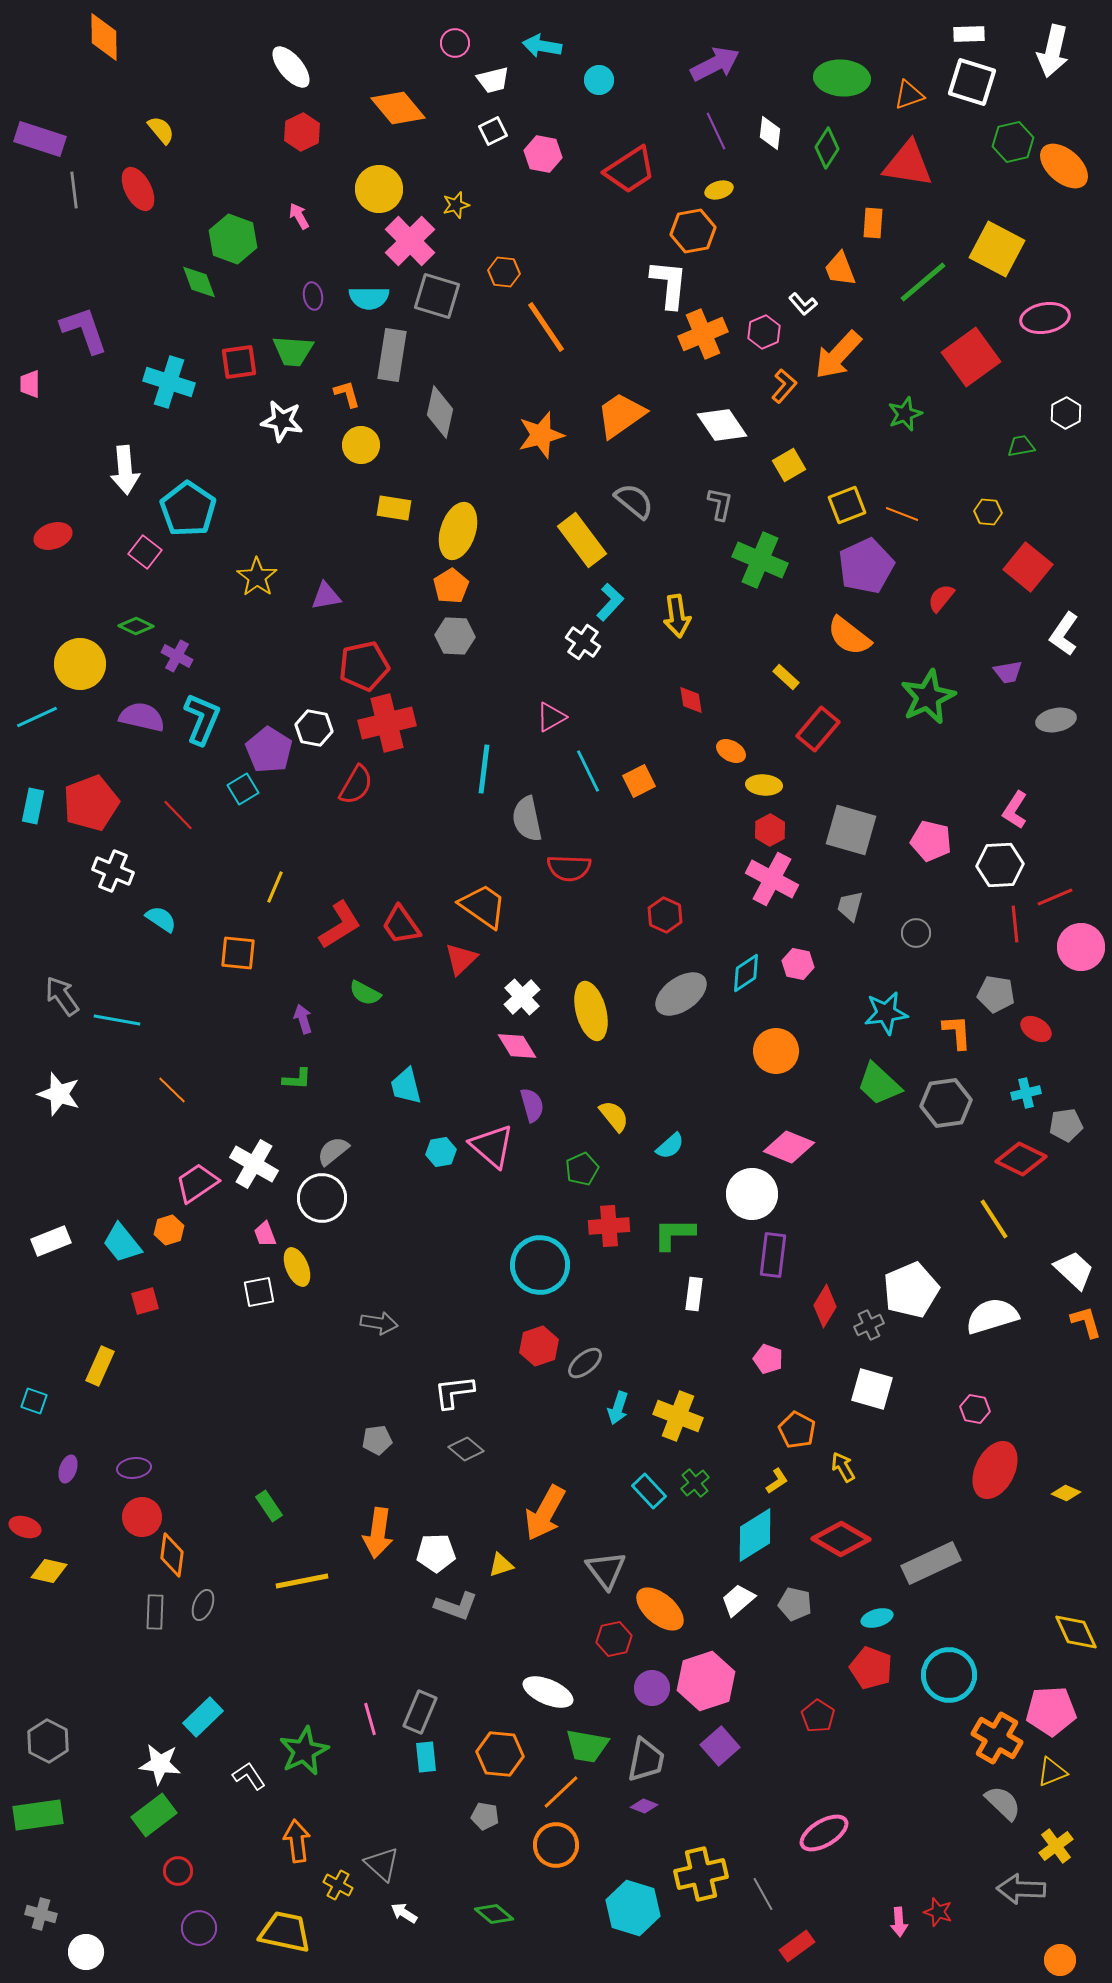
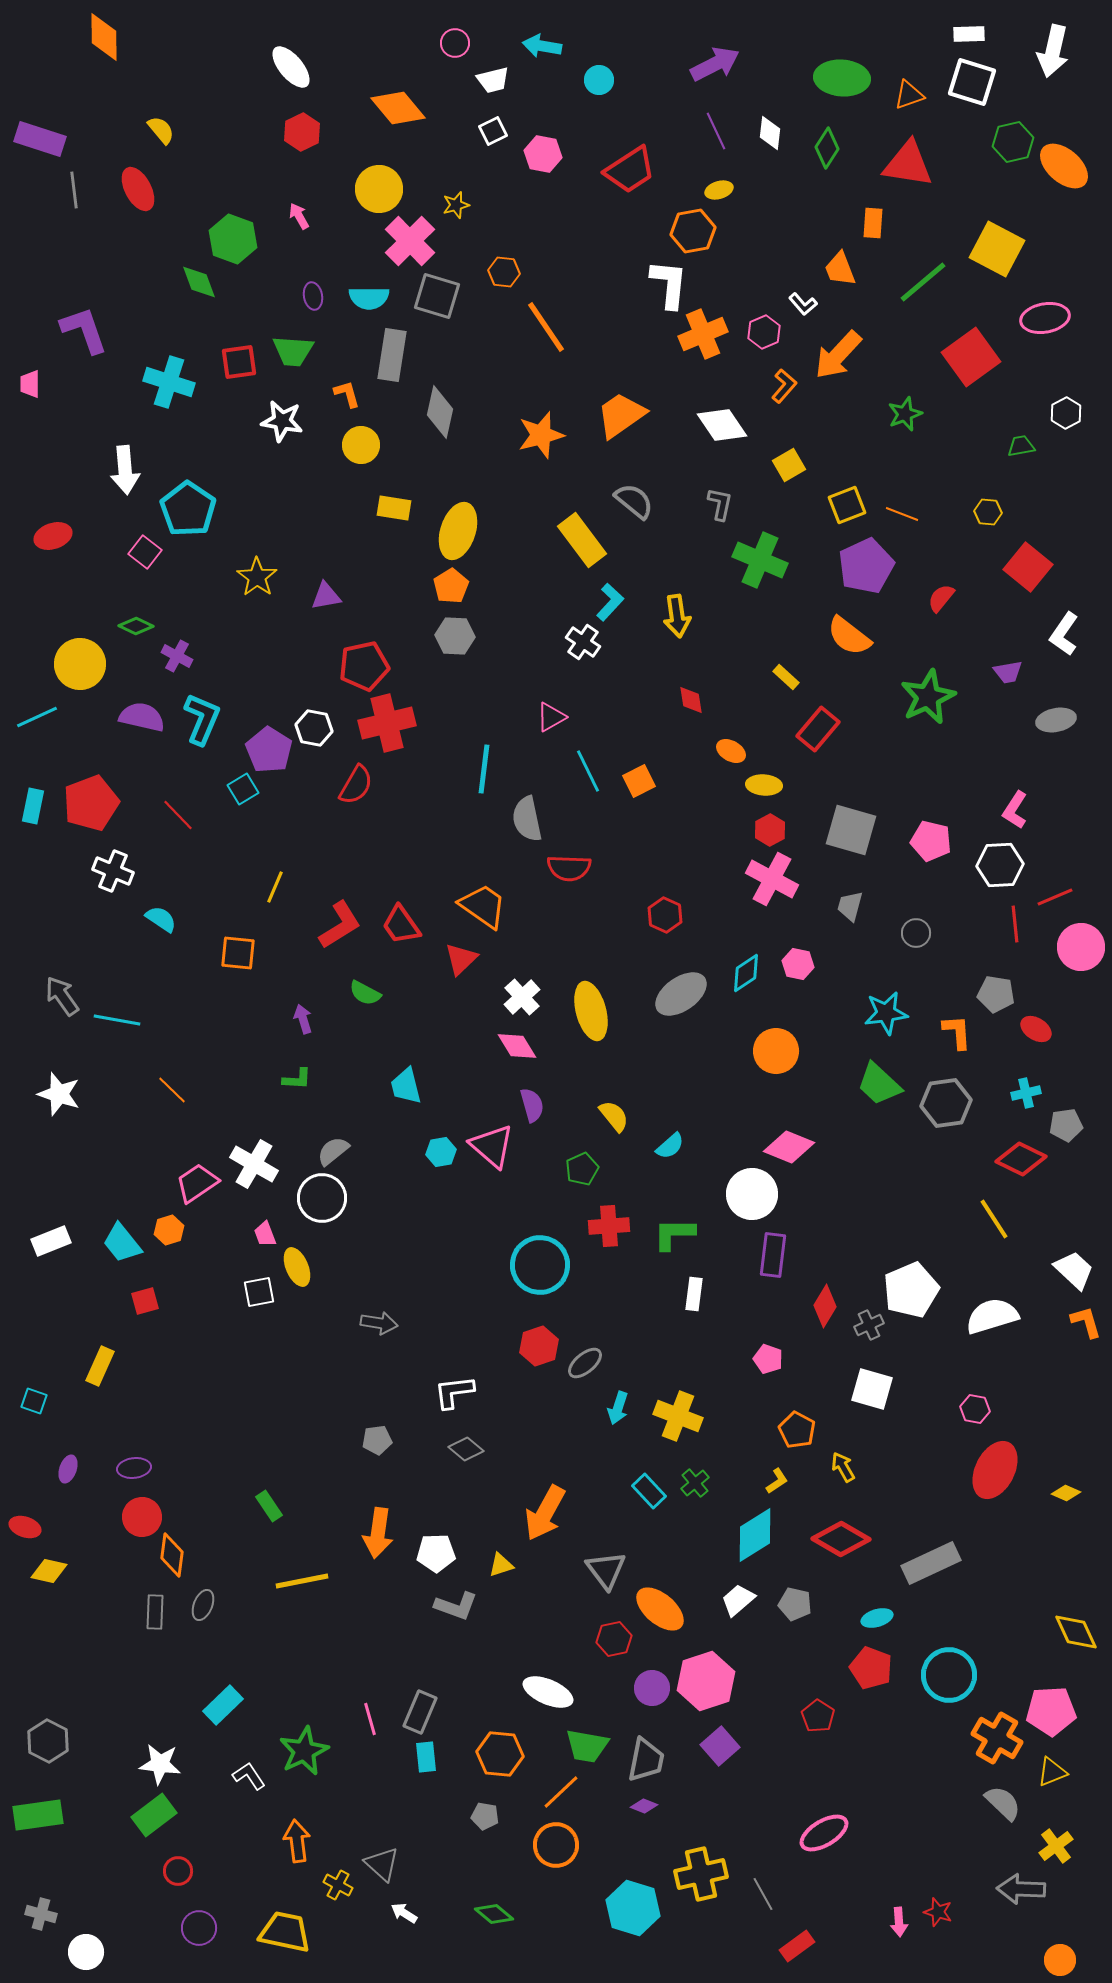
cyan rectangle at (203, 1717): moved 20 px right, 12 px up
